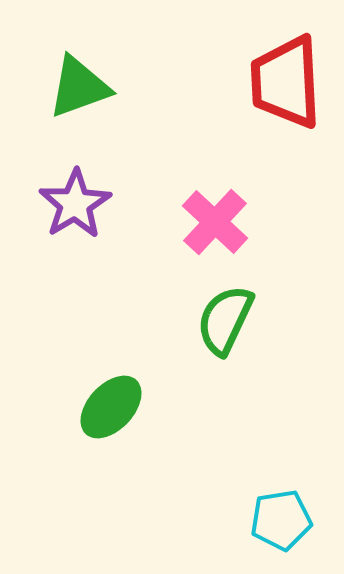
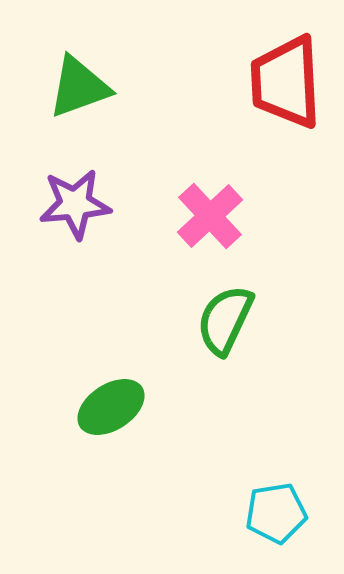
purple star: rotated 26 degrees clockwise
pink cross: moved 5 px left, 6 px up; rotated 4 degrees clockwise
green ellipse: rotated 14 degrees clockwise
cyan pentagon: moved 5 px left, 7 px up
